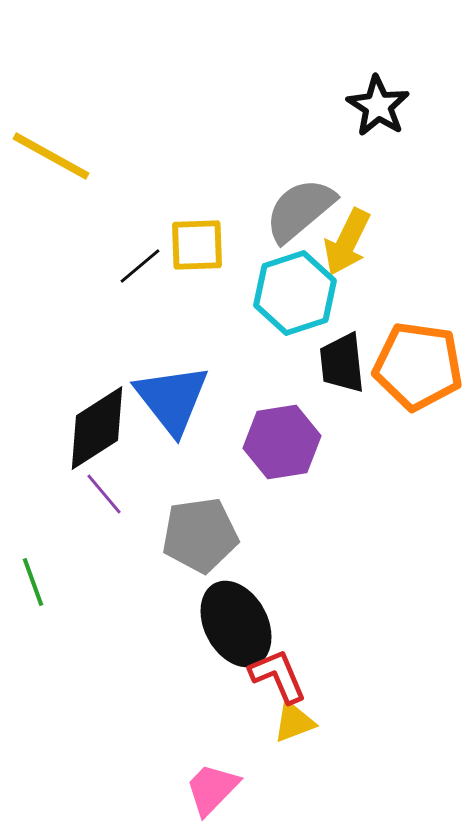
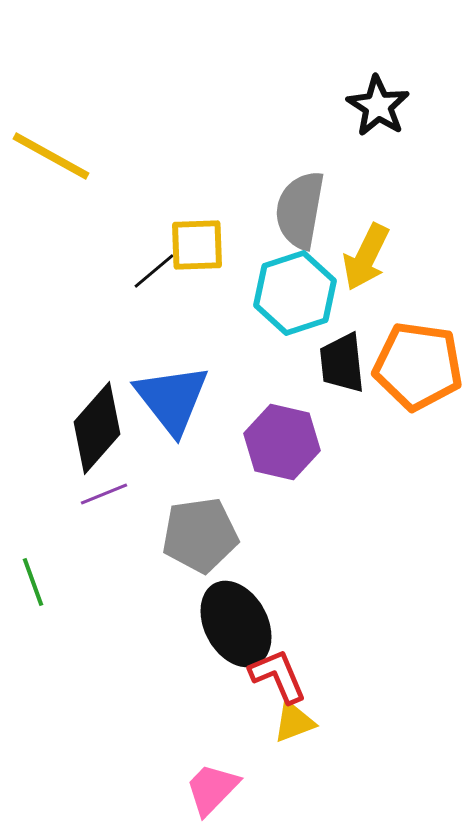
gray semicircle: rotated 40 degrees counterclockwise
yellow arrow: moved 19 px right, 15 px down
black line: moved 14 px right, 5 px down
black diamond: rotated 16 degrees counterclockwise
purple hexagon: rotated 22 degrees clockwise
purple line: rotated 72 degrees counterclockwise
